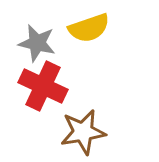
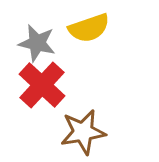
red cross: moved 1 px left, 1 px up; rotated 18 degrees clockwise
